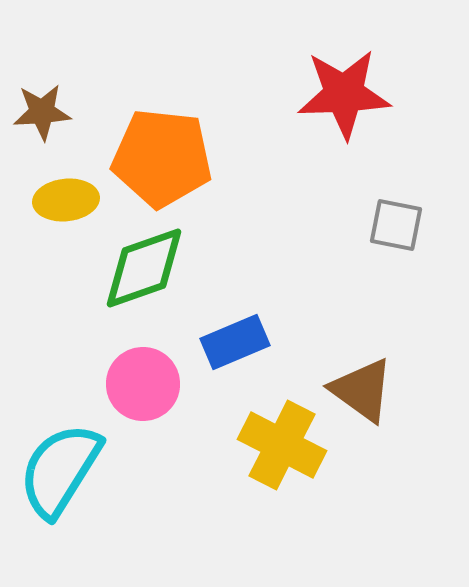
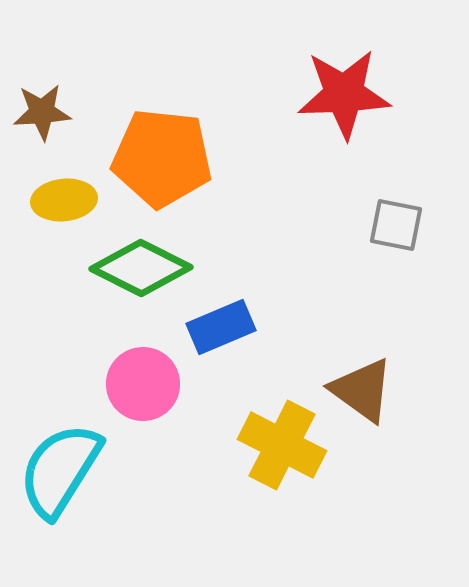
yellow ellipse: moved 2 px left
green diamond: moved 3 px left; rotated 46 degrees clockwise
blue rectangle: moved 14 px left, 15 px up
